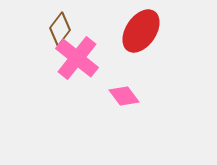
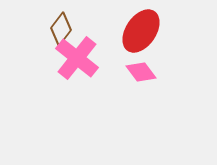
brown diamond: moved 1 px right
pink diamond: moved 17 px right, 24 px up
